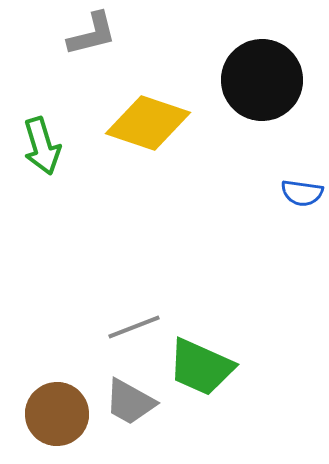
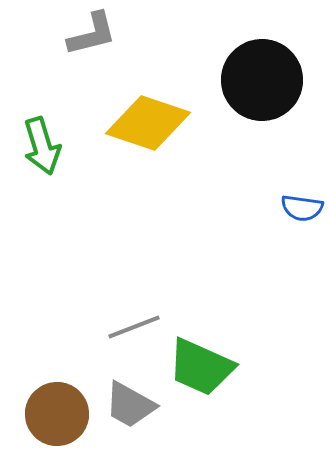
blue semicircle: moved 15 px down
gray trapezoid: moved 3 px down
